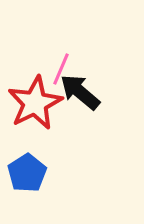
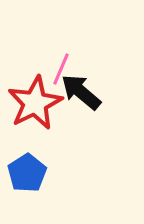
black arrow: moved 1 px right
